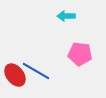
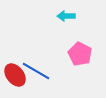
pink pentagon: rotated 20 degrees clockwise
